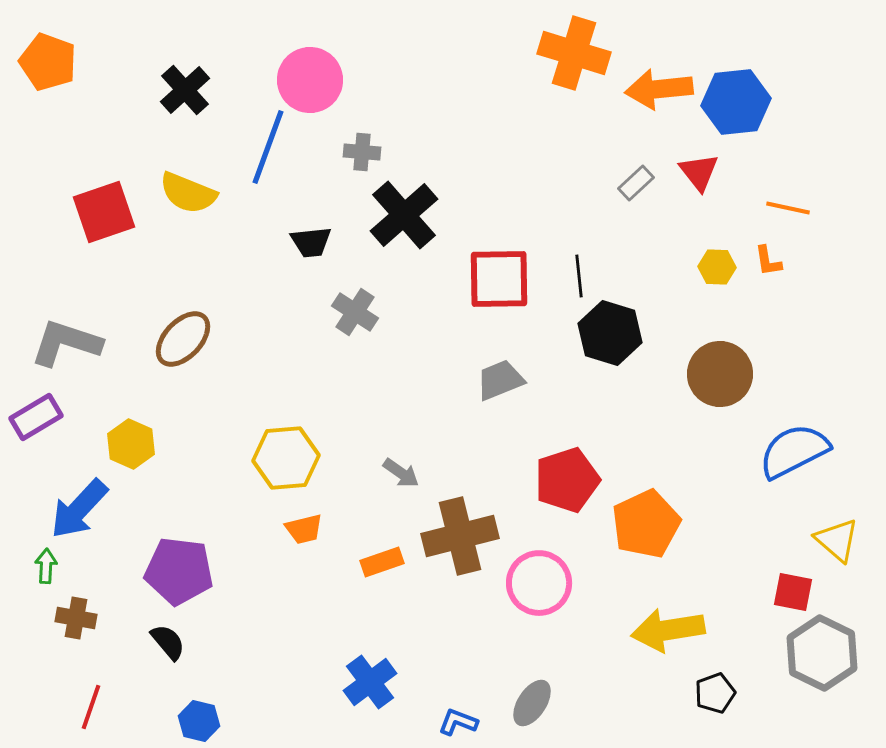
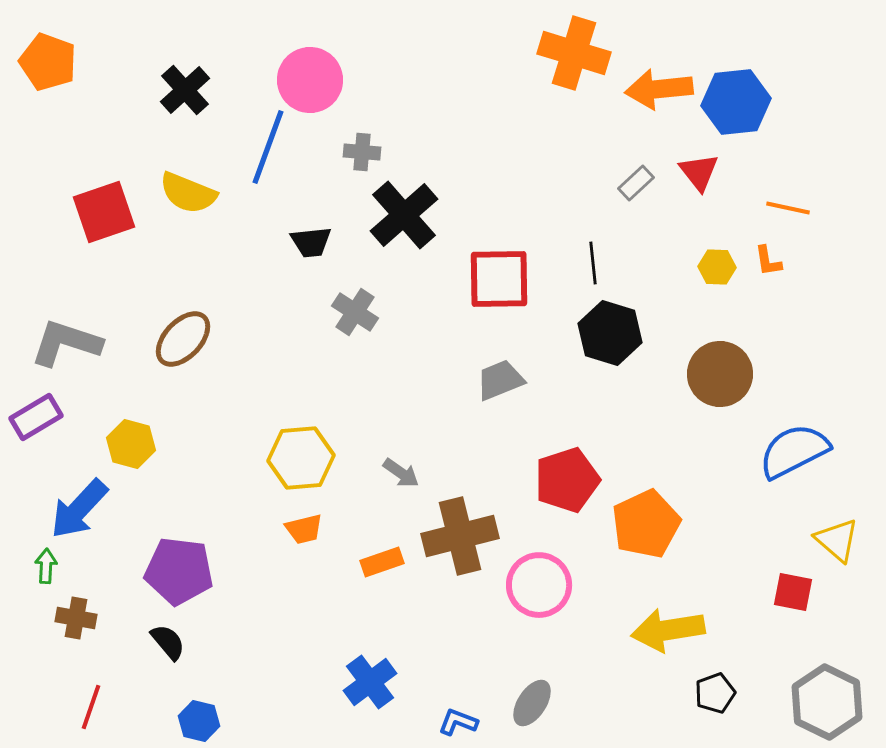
black line at (579, 276): moved 14 px right, 13 px up
yellow hexagon at (131, 444): rotated 9 degrees counterclockwise
yellow hexagon at (286, 458): moved 15 px right
pink circle at (539, 583): moved 2 px down
gray hexagon at (822, 653): moved 5 px right, 49 px down
